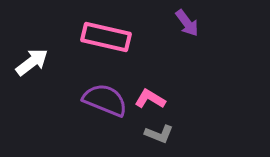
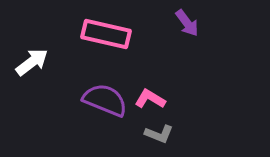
pink rectangle: moved 3 px up
